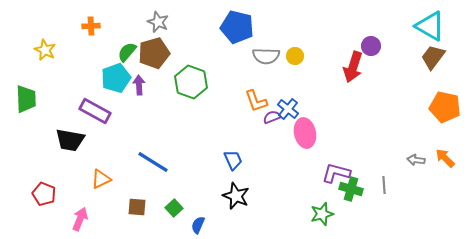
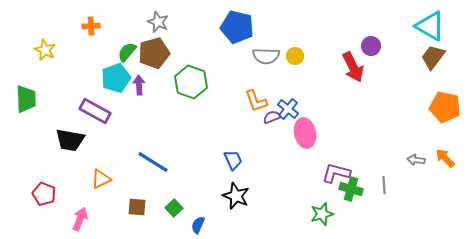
red arrow: rotated 44 degrees counterclockwise
